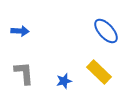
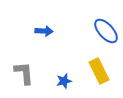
blue arrow: moved 24 px right
yellow rectangle: moved 1 px up; rotated 20 degrees clockwise
